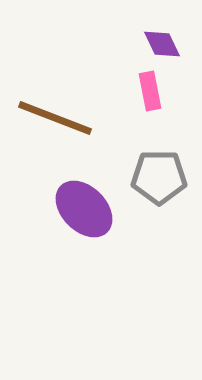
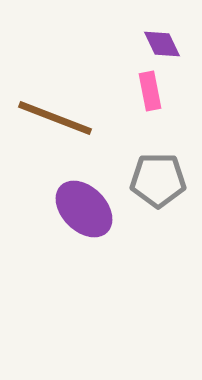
gray pentagon: moved 1 px left, 3 px down
